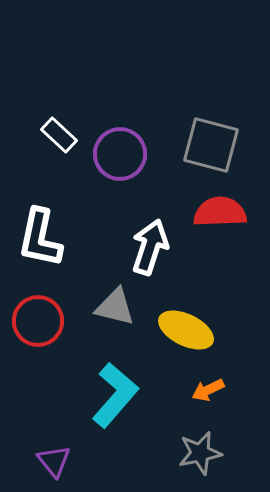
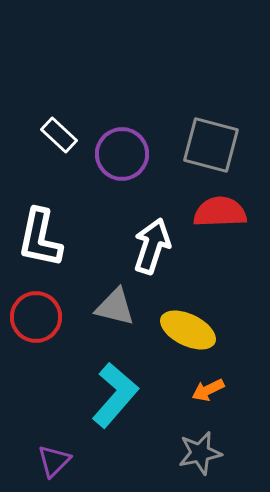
purple circle: moved 2 px right
white arrow: moved 2 px right, 1 px up
red circle: moved 2 px left, 4 px up
yellow ellipse: moved 2 px right
purple triangle: rotated 24 degrees clockwise
